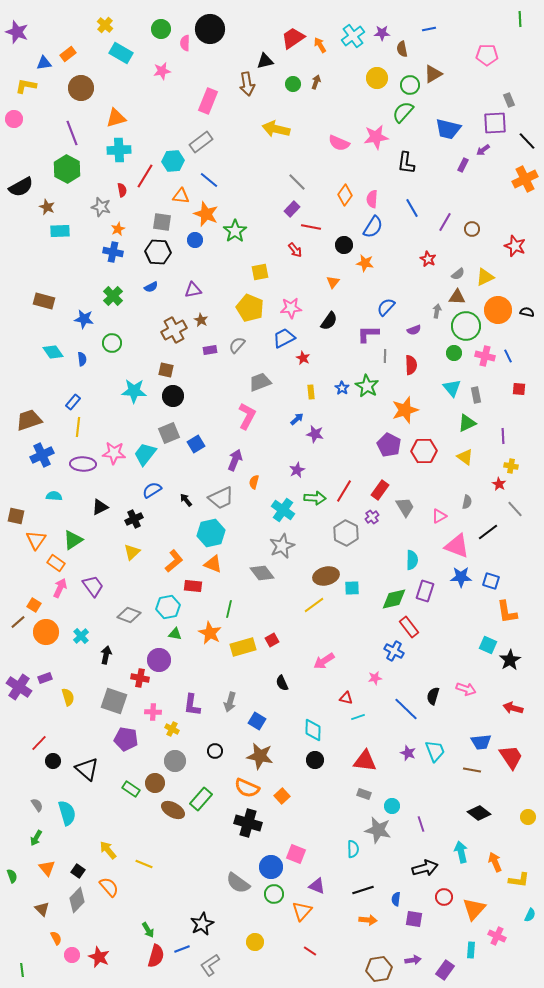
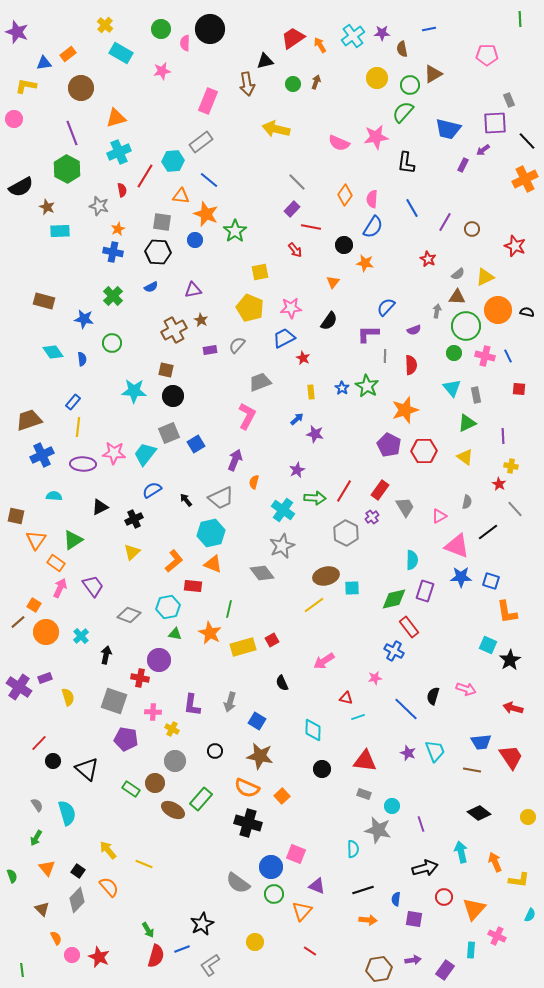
cyan cross at (119, 150): moved 2 px down; rotated 20 degrees counterclockwise
gray star at (101, 207): moved 2 px left, 1 px up
black circle at (315, 760): moved 7 px right, 9 px down
